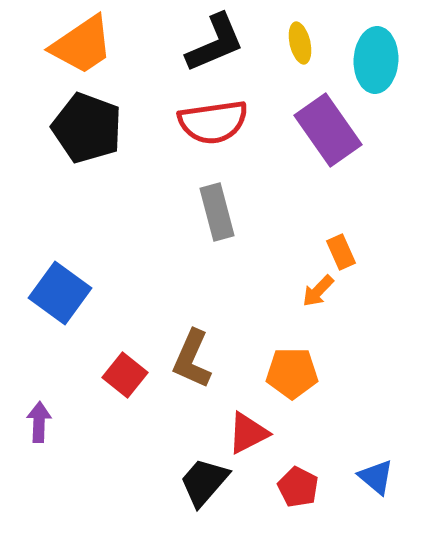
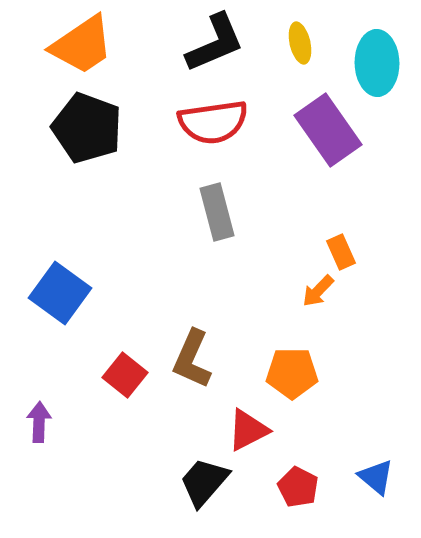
cyan ellipse: moved 1 px right, 3 px down; rotated 4 degrees counterclockwise
red triangle: moved 3 px up
